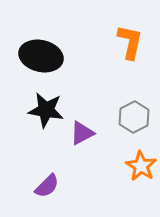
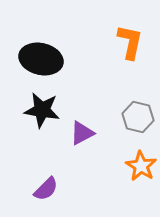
black ellipse: moved 3 px down
black star: moved 4 px left
gray hexagon: moved 4 px right; rotated 20 degrees counterclockwise
purple semicircle: moved 1 px left, 3 px down
